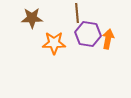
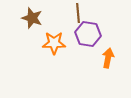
brown line: moved 1 px right
brown star: rotated 20 degrees clockwise
orange arrow: moved 19 px down
